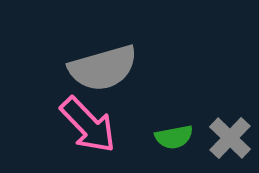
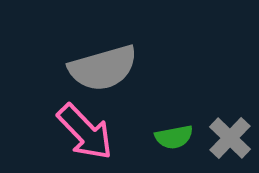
pink arrow: moved 3 px left, 7 px down
